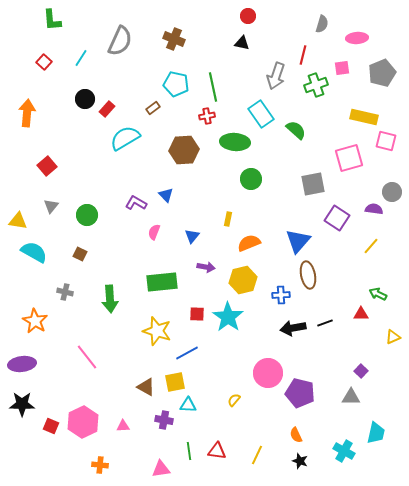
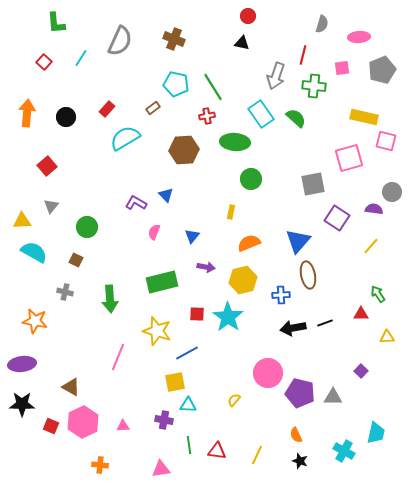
green L-shape at (52, 20): moved 4 px right, 3 px down
pink ellipse at (357, 38): moved 2 px right, 1 px up
gray pentagon at (382, 73): moved 3 px up
green cross at (316, 85): moved 2 px left, 1 px down; rotated 25 degrees clockwise
green line at (213, 87): rotated 20 degrees counterclockwise
black circle at (85, 99): moved 19 px left, 18 px down
green semicircle at (296, 130): moved 12 px up
green circle at (87, 215): moved 12 px down
yellow rectangle at (228, 219): moved 3 px right, 7 px up
yellow triangle at (18, 221): moved 4 px right; rotated 12 degrees counterclockwise
brown square at (80, 254): moved 4 px left, 6 px down
green rectangle at (162, 282): rotated 8 degrees counterclockwise
green arrow at (378, 294): rotated 30 degrees clockwise
orange star at (35, 321): rotated 20 degrees counterclockwise
yellow triangle at (393, 337): moved 6 px left; rotated 21 degrees clockwise
pink line at (87, 357): moved 31 px right; rotated 60 degrees clockwise
brown triangle at (146, 387): moved 75 px left
gray triangle at (351, 397): moved 18 px left
green line at (189, 451): moved 6 px up
